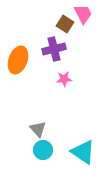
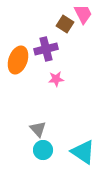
purple cross: moved 8 px left
pink star: moved 8 px left
